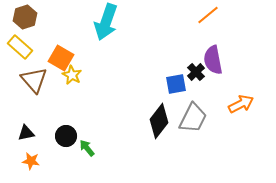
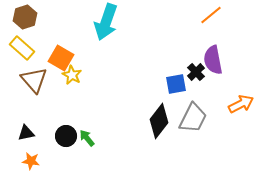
orange line: moved 3 px right
yellow rectangle: moved 2 px right, 1 px down
green arrow: moved 10 px up
